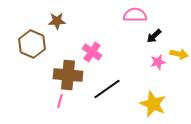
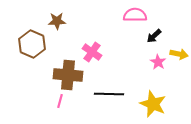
pink star: rotated 28 degrees counterclockwise
black line: moved 2 px right, 5 px down; rotated 36 degrees clockwise
